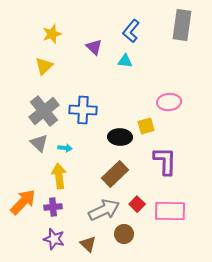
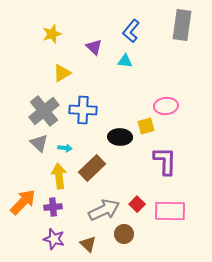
yellow triangle: moved 18 px right, 7 px down; rotated 12 degrees clockwise
pink ellipse: moved 3 px left, 4 px down
brown rectangle: moved 23 px left, 6 px up
